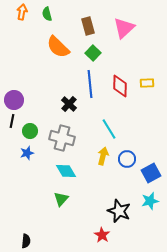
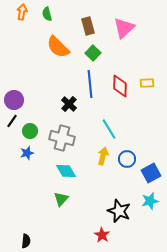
black line: rotated 24 degrees clockwise
